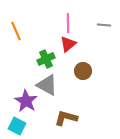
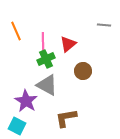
pink line: moved 25 px left, 19 px down
brown L-shape: rotated 25 degrees counterclockwise
